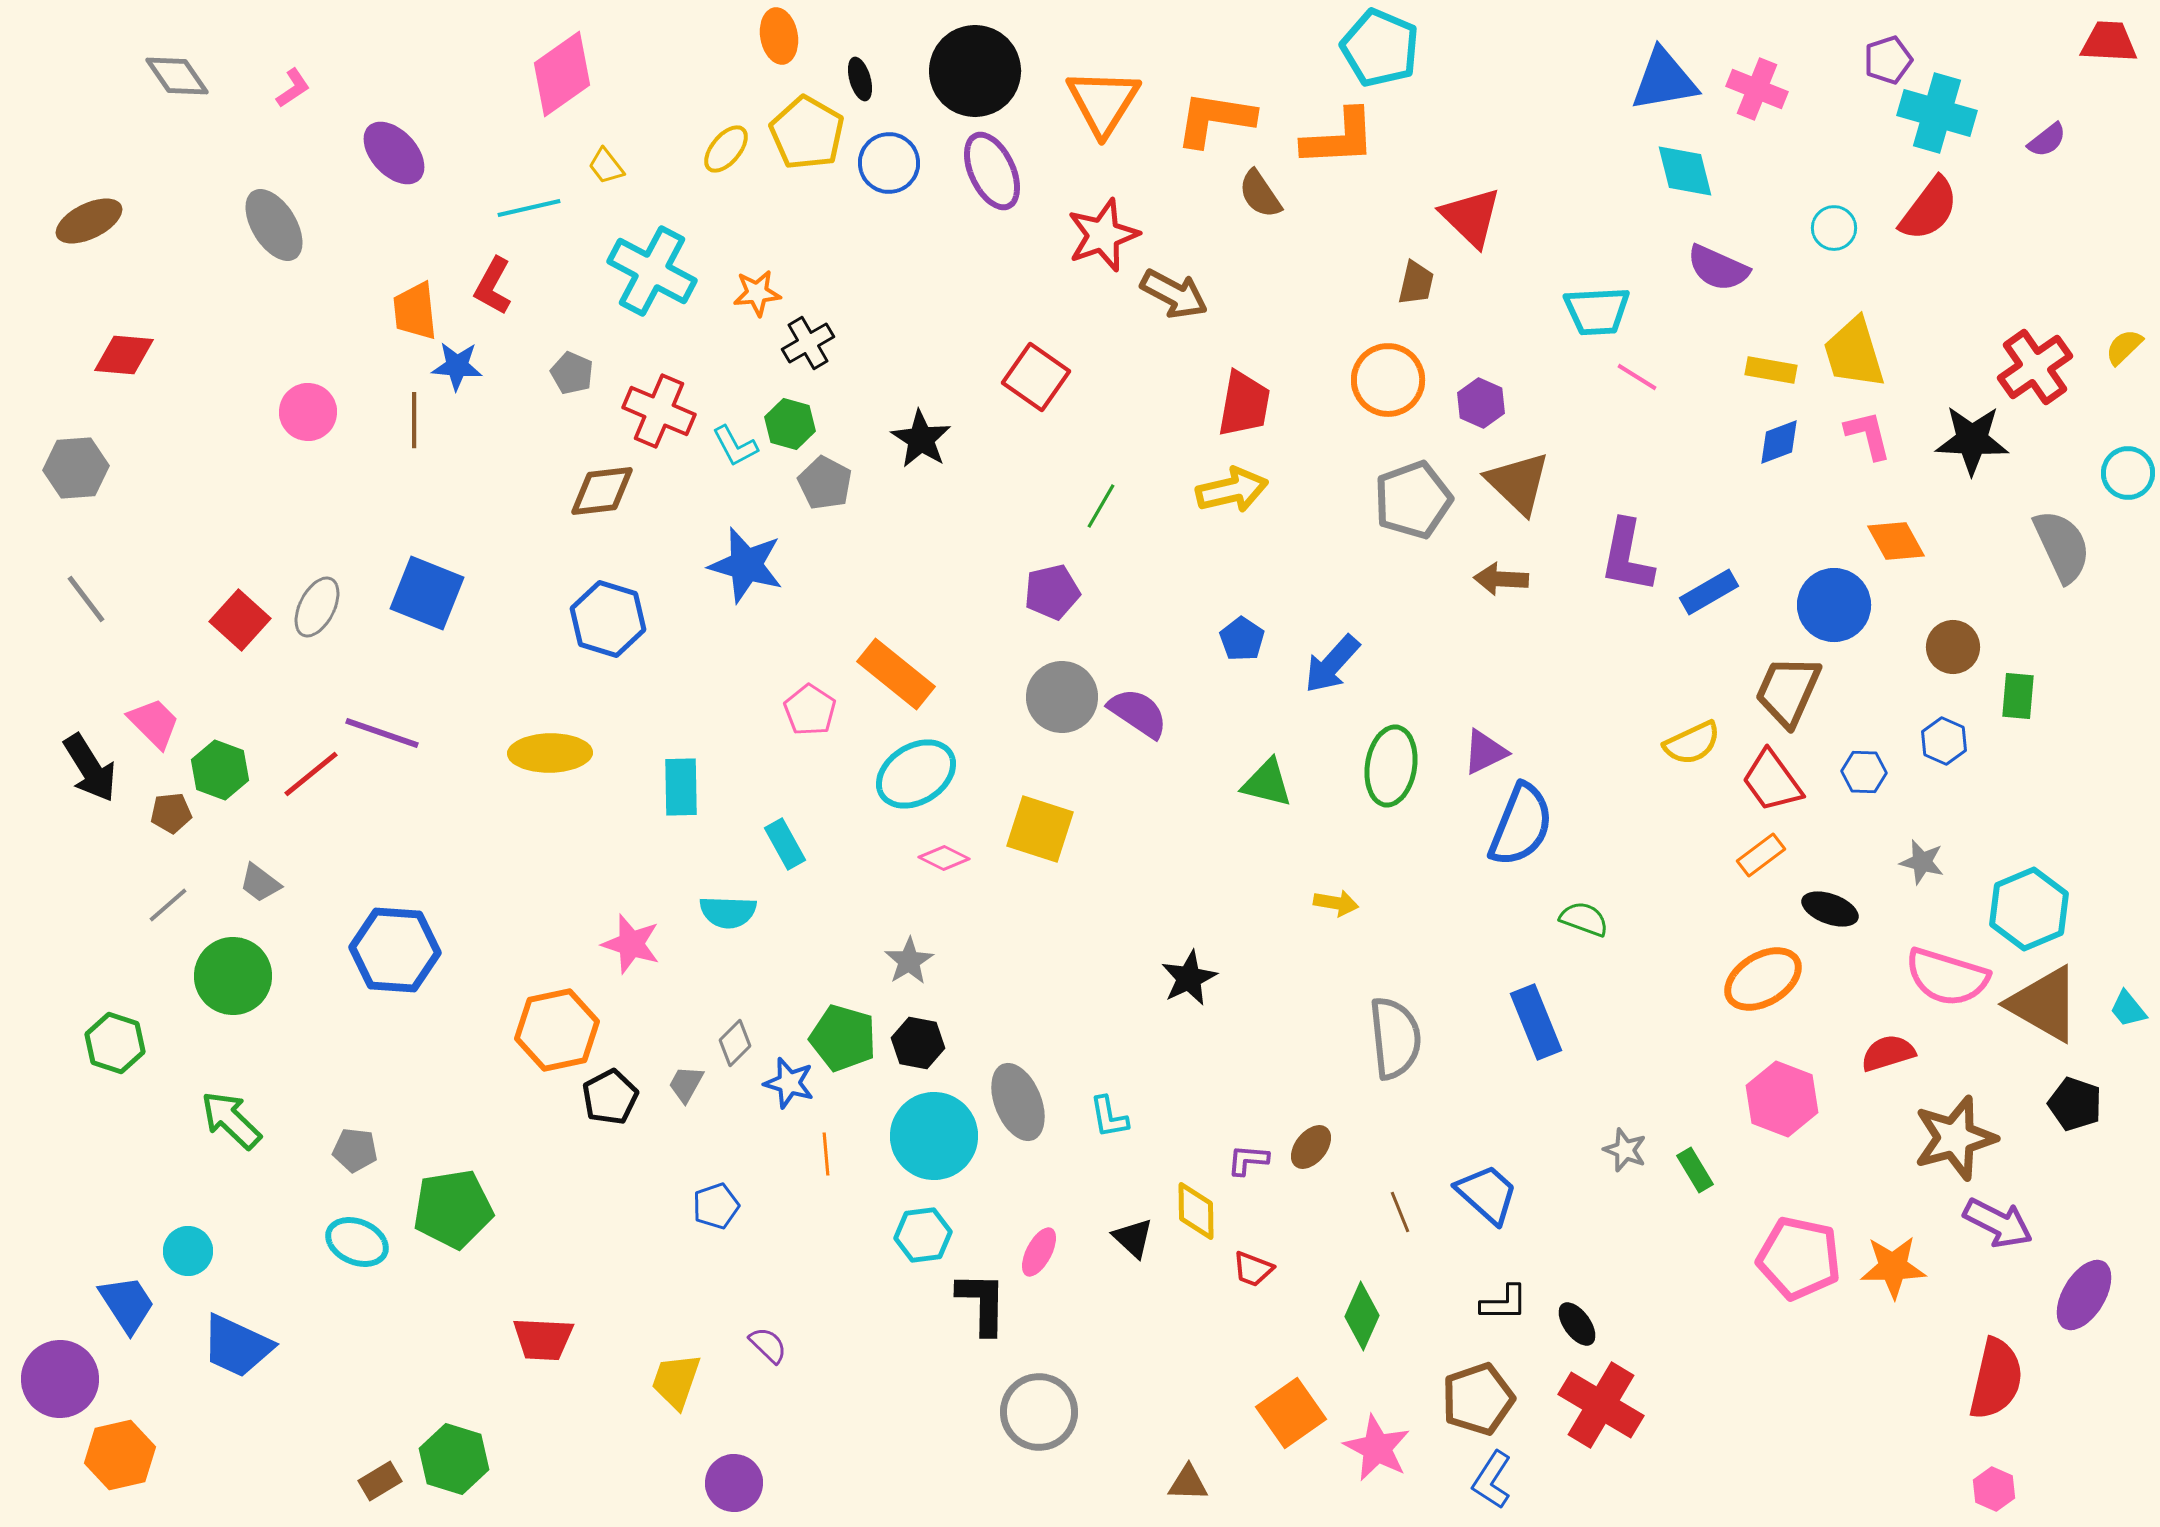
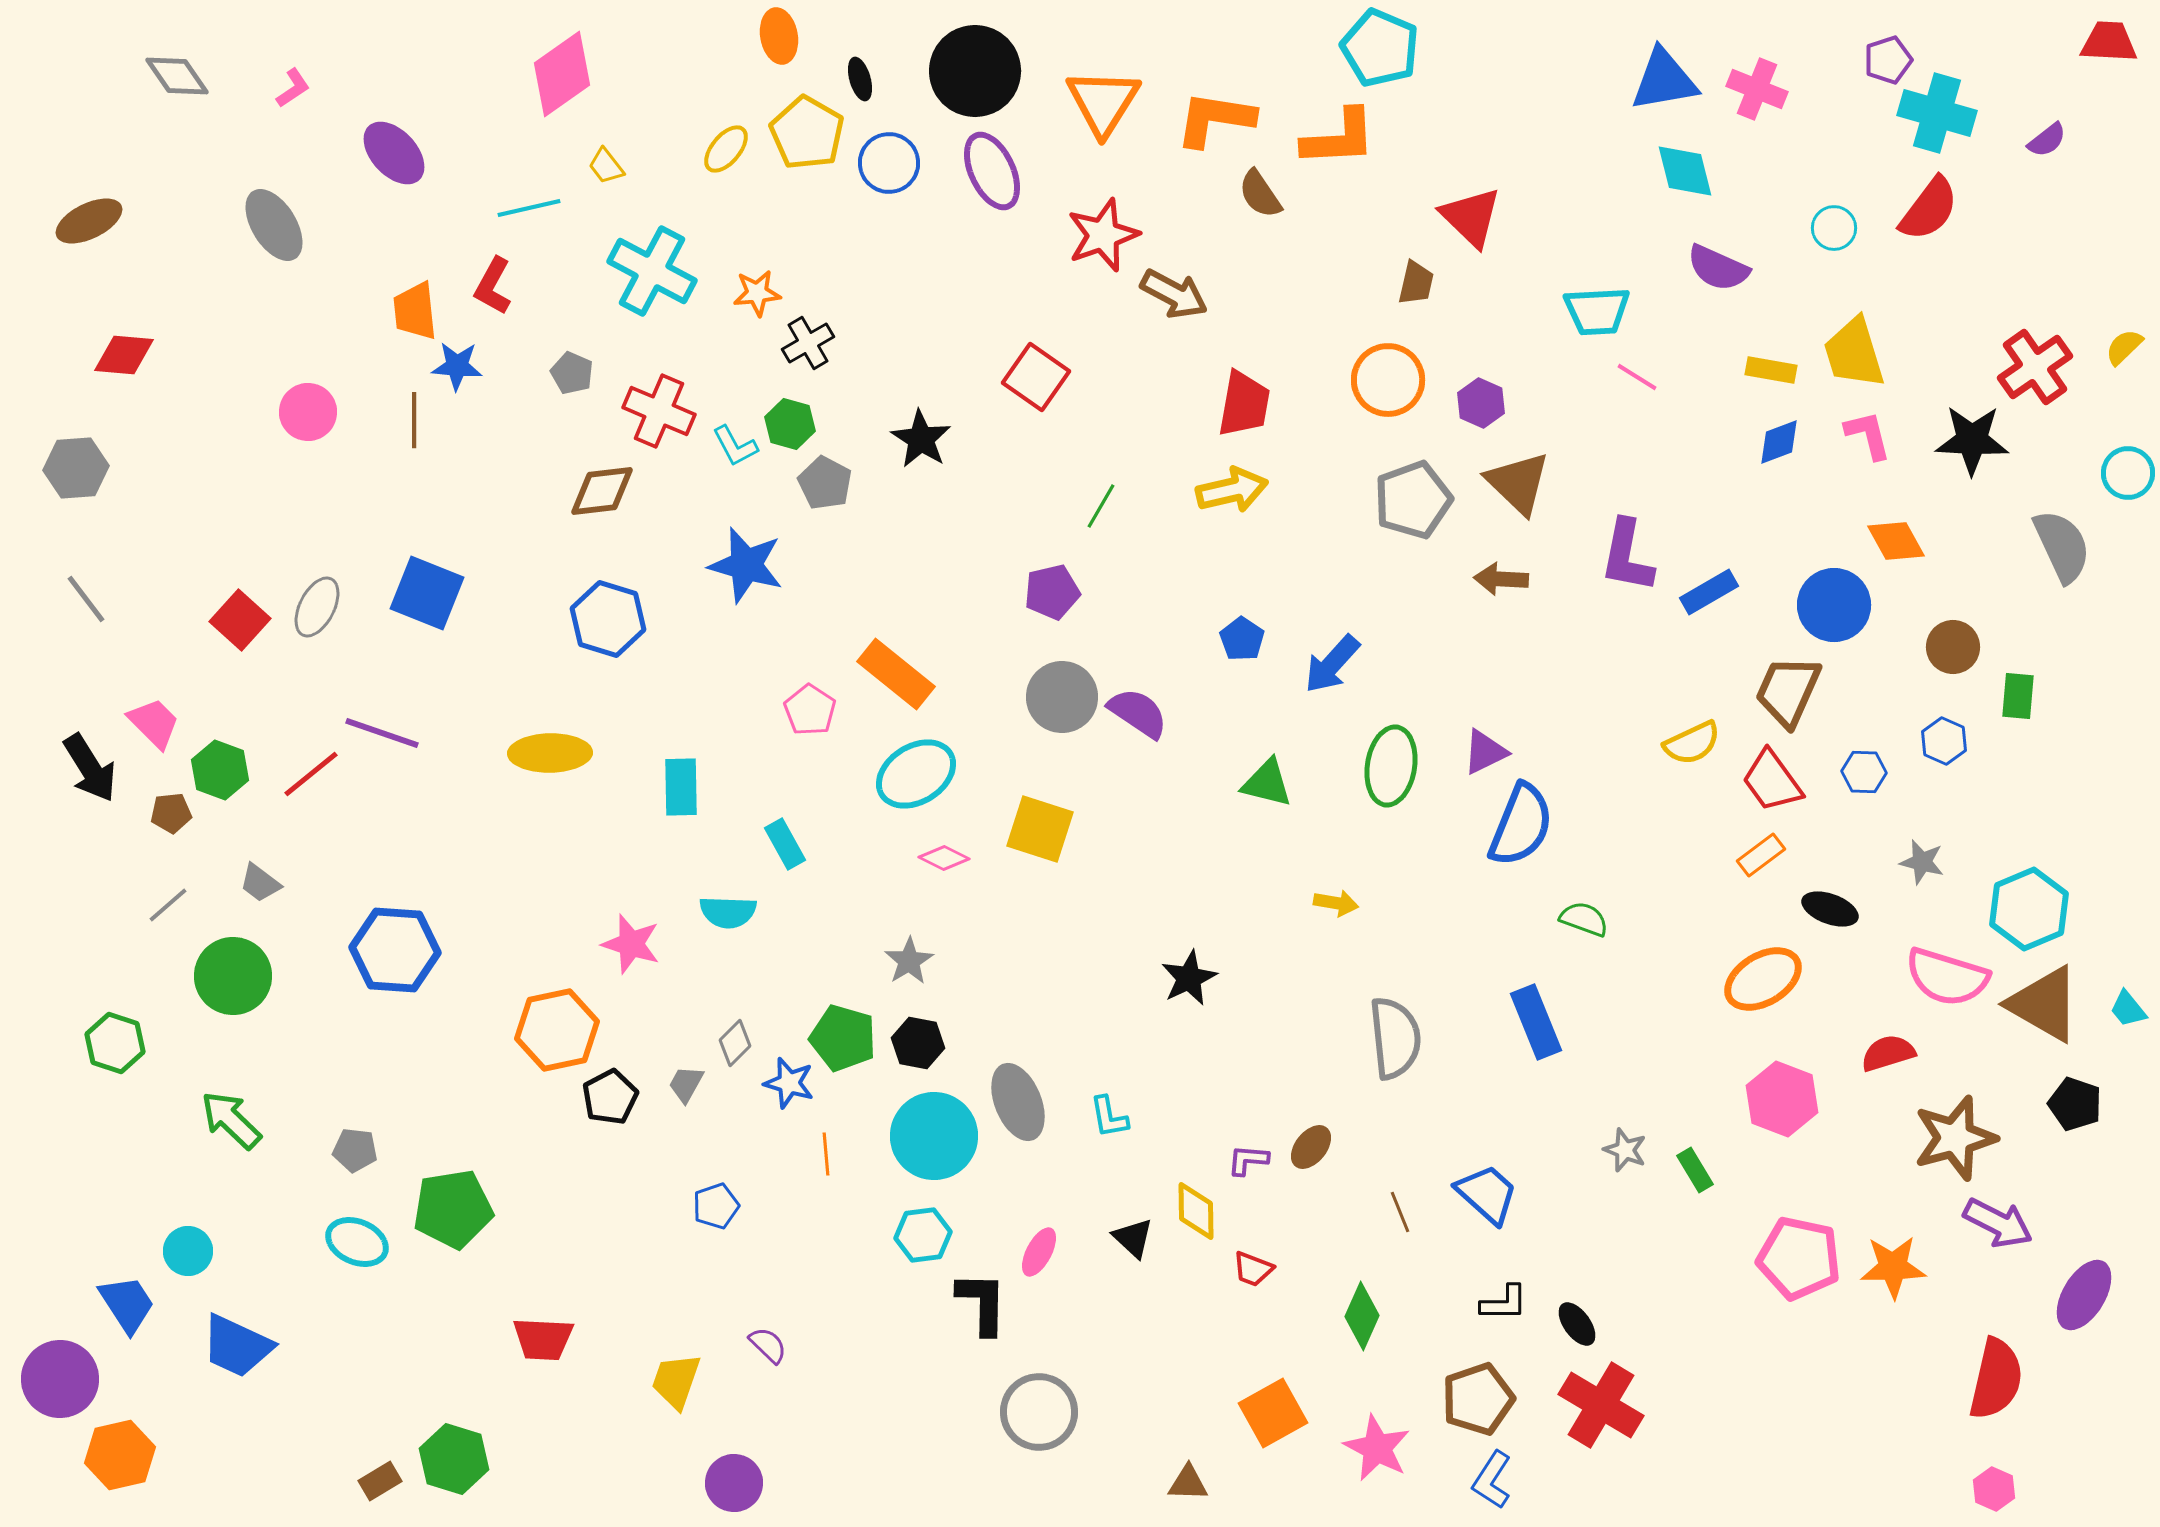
orange square at (1291, 1413): moved 18 px left; rotated 6 degrees clockwise
